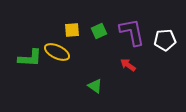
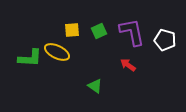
white pentagon: rotated 20 degrees clockwise
